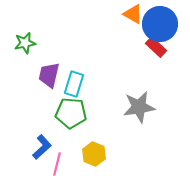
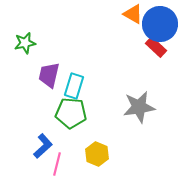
cyan rectangle: moved 2 px down
blue L-shape: moved 1 px right, 1 px up
yellow hexagon: moved 3 px right
